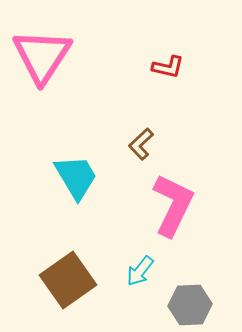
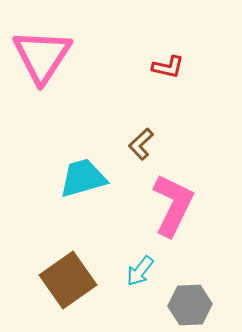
cyan trapezoid: moved 7 px right, 1 px down; rotated 75 degrees counterclockwise
